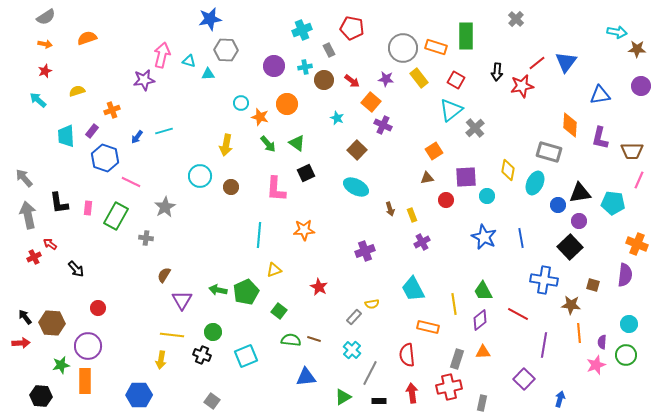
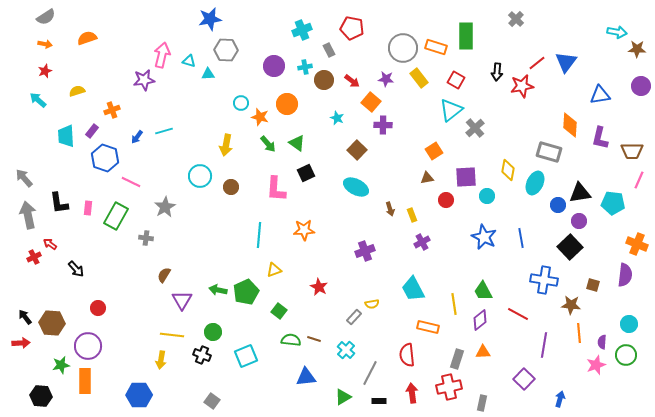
purple cross at (383, 125): rotated 24 degrees counterclockwise
cyan cross at (352, 350): moved 6 px left
